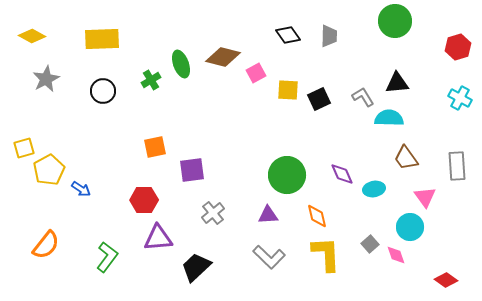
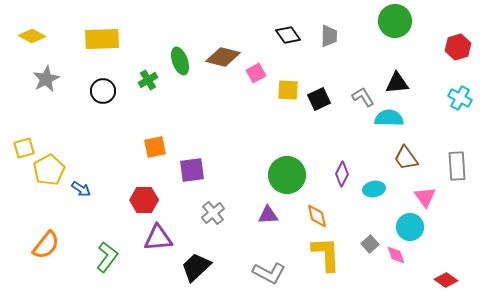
green ellipse at (181, 64): moved 1 px left, 3 px up
green cross at (151, 80): moved 3 px left
purple diamond at (342, 174): rotated 50 degrees clockwise
gray L-shape at (269, 257): moved 16 px down; rotated 16 degrees counterclockwise
